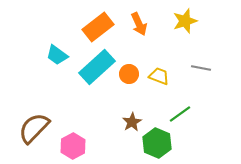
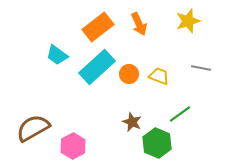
yellow star: moved 3 px right
brown star: rotated 18 degrees counterclockwise
brown semicircle: moved 1 px left; rotated 16 degrees clockwise
